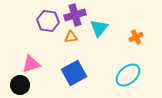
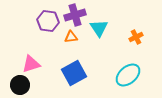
cyan triangle: rotated 12 degrees counterclockwise
